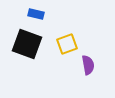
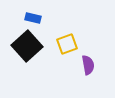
blue rectangle: moved 3 px left, 4 px down
black square: moved 2 px down; rotated 28 degrees clockwise
